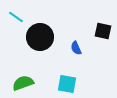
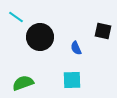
cyan square: moved 5 px right, 4 px up; rotated 12 degrees counterclockwise
